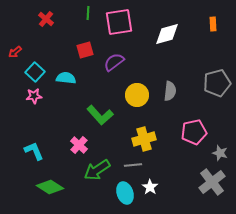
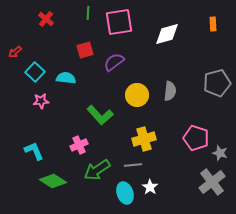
pink star: moved 7 px right, 5 px down
pink pentagon: moved 2 px right, 6 px down; rotated 30 degrees clockwise
pink cross: rotated 24 degrees clockwise
green diamond: moved 3 px right, 6 px up
